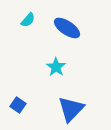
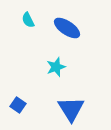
cyan semicircle: rotated 112 degrees clockwise
cyan star: rotated 18 degrees clockwise
blue triangle: rotated 16 degrees counterclockwise
